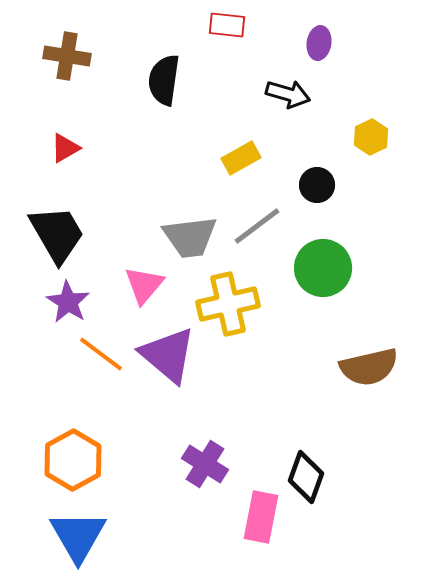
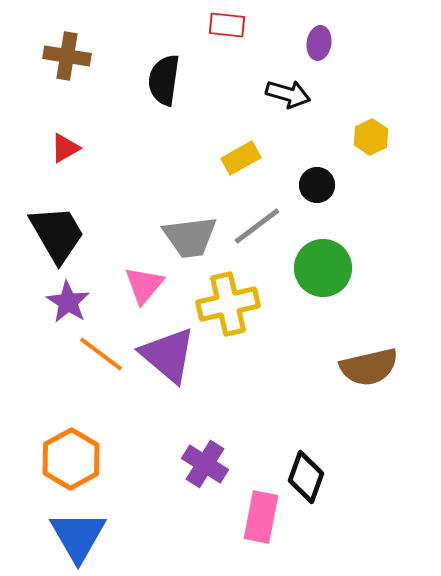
orange hexagon: moved 2 px left, 1 px up
